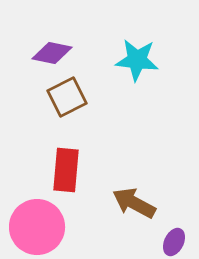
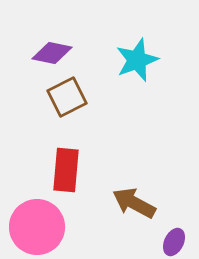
cyan star: rotated 27 degrees counterclockwise
